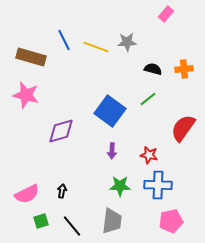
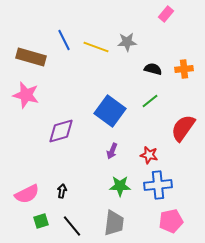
green line: moved 2 px right, 2 px down
purple arrow: rotated 21 degrees clockwise
blue cross: rotated 8 degrees counterclockwise
gray trapezoid: moved 2 px right, 2 px down
